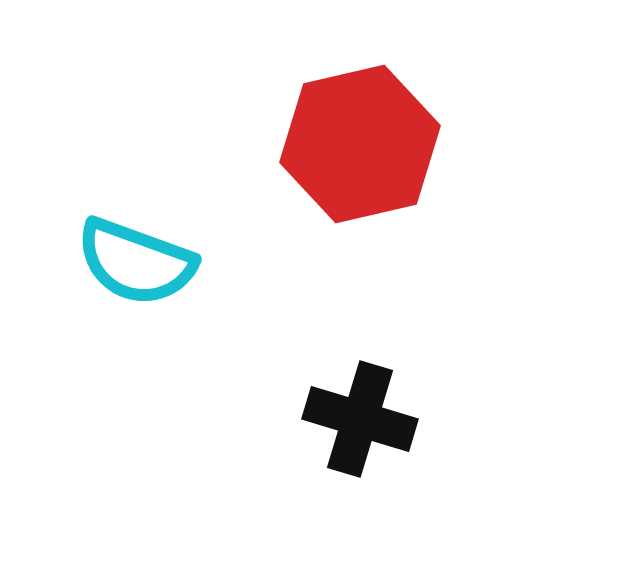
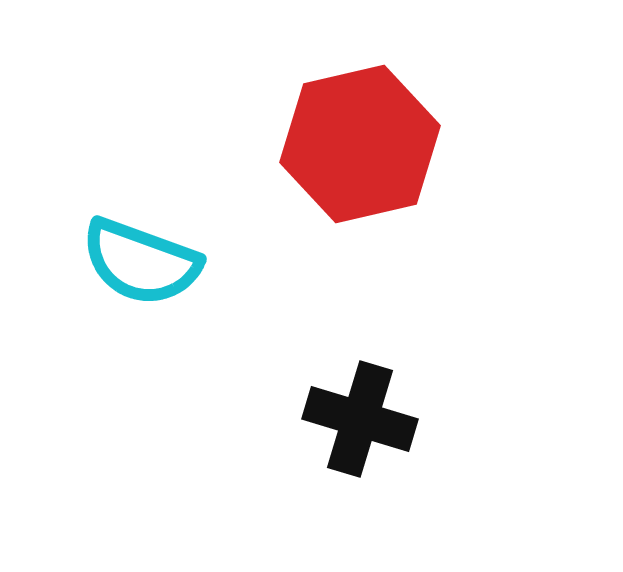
cyan semicircle: moved 5 px right
